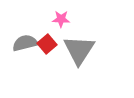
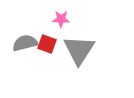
red square: rotated 30 degrees counterclockwise
